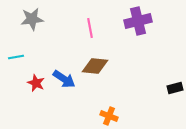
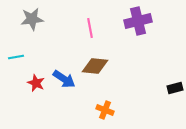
orange cross: moved 4 px left, 6 px up
